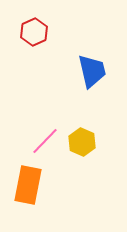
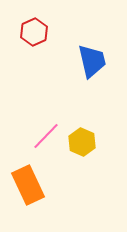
blue trapezoid: moved 10 px up
pink line: moved 1 px right, 5 px up
orange rectangle: rotated 36 degrees counterclockwise
